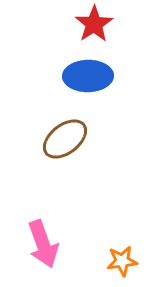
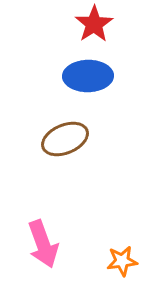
brown ellipse: rotated 15 degrees clockwise
